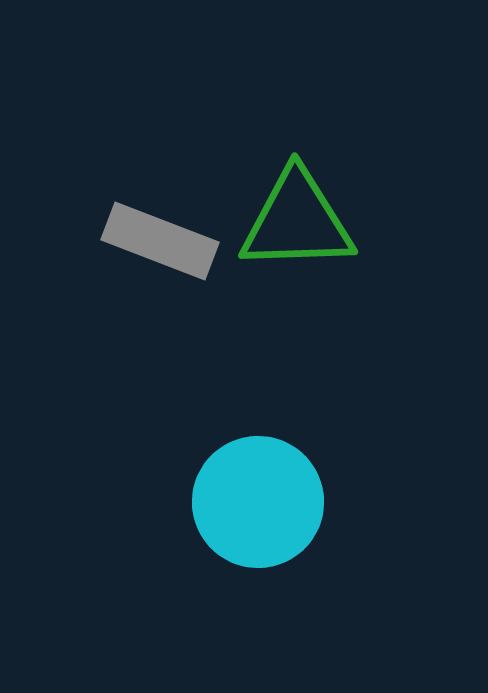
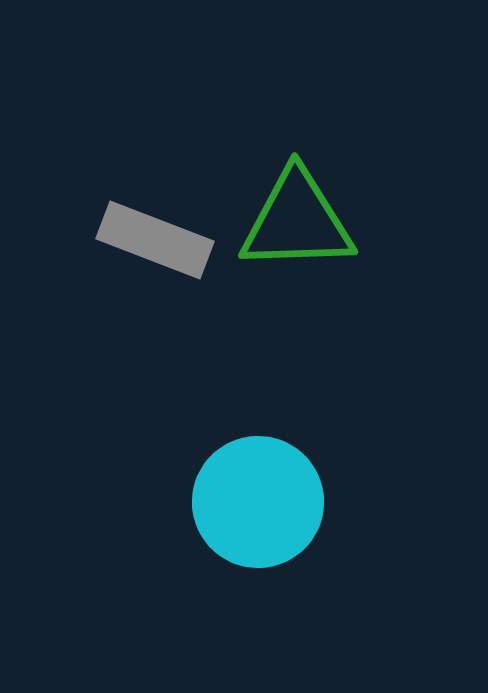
gray rectangle: moved 5 px left, 1 px up
